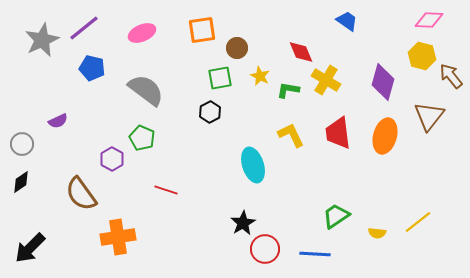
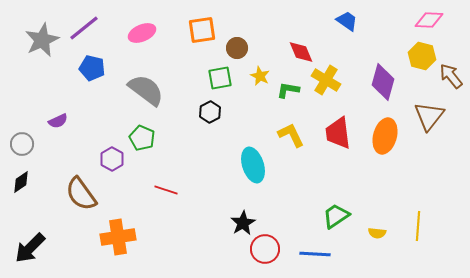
yellow line: moved 4 px down; rotated 48 degrees counterclockwise
